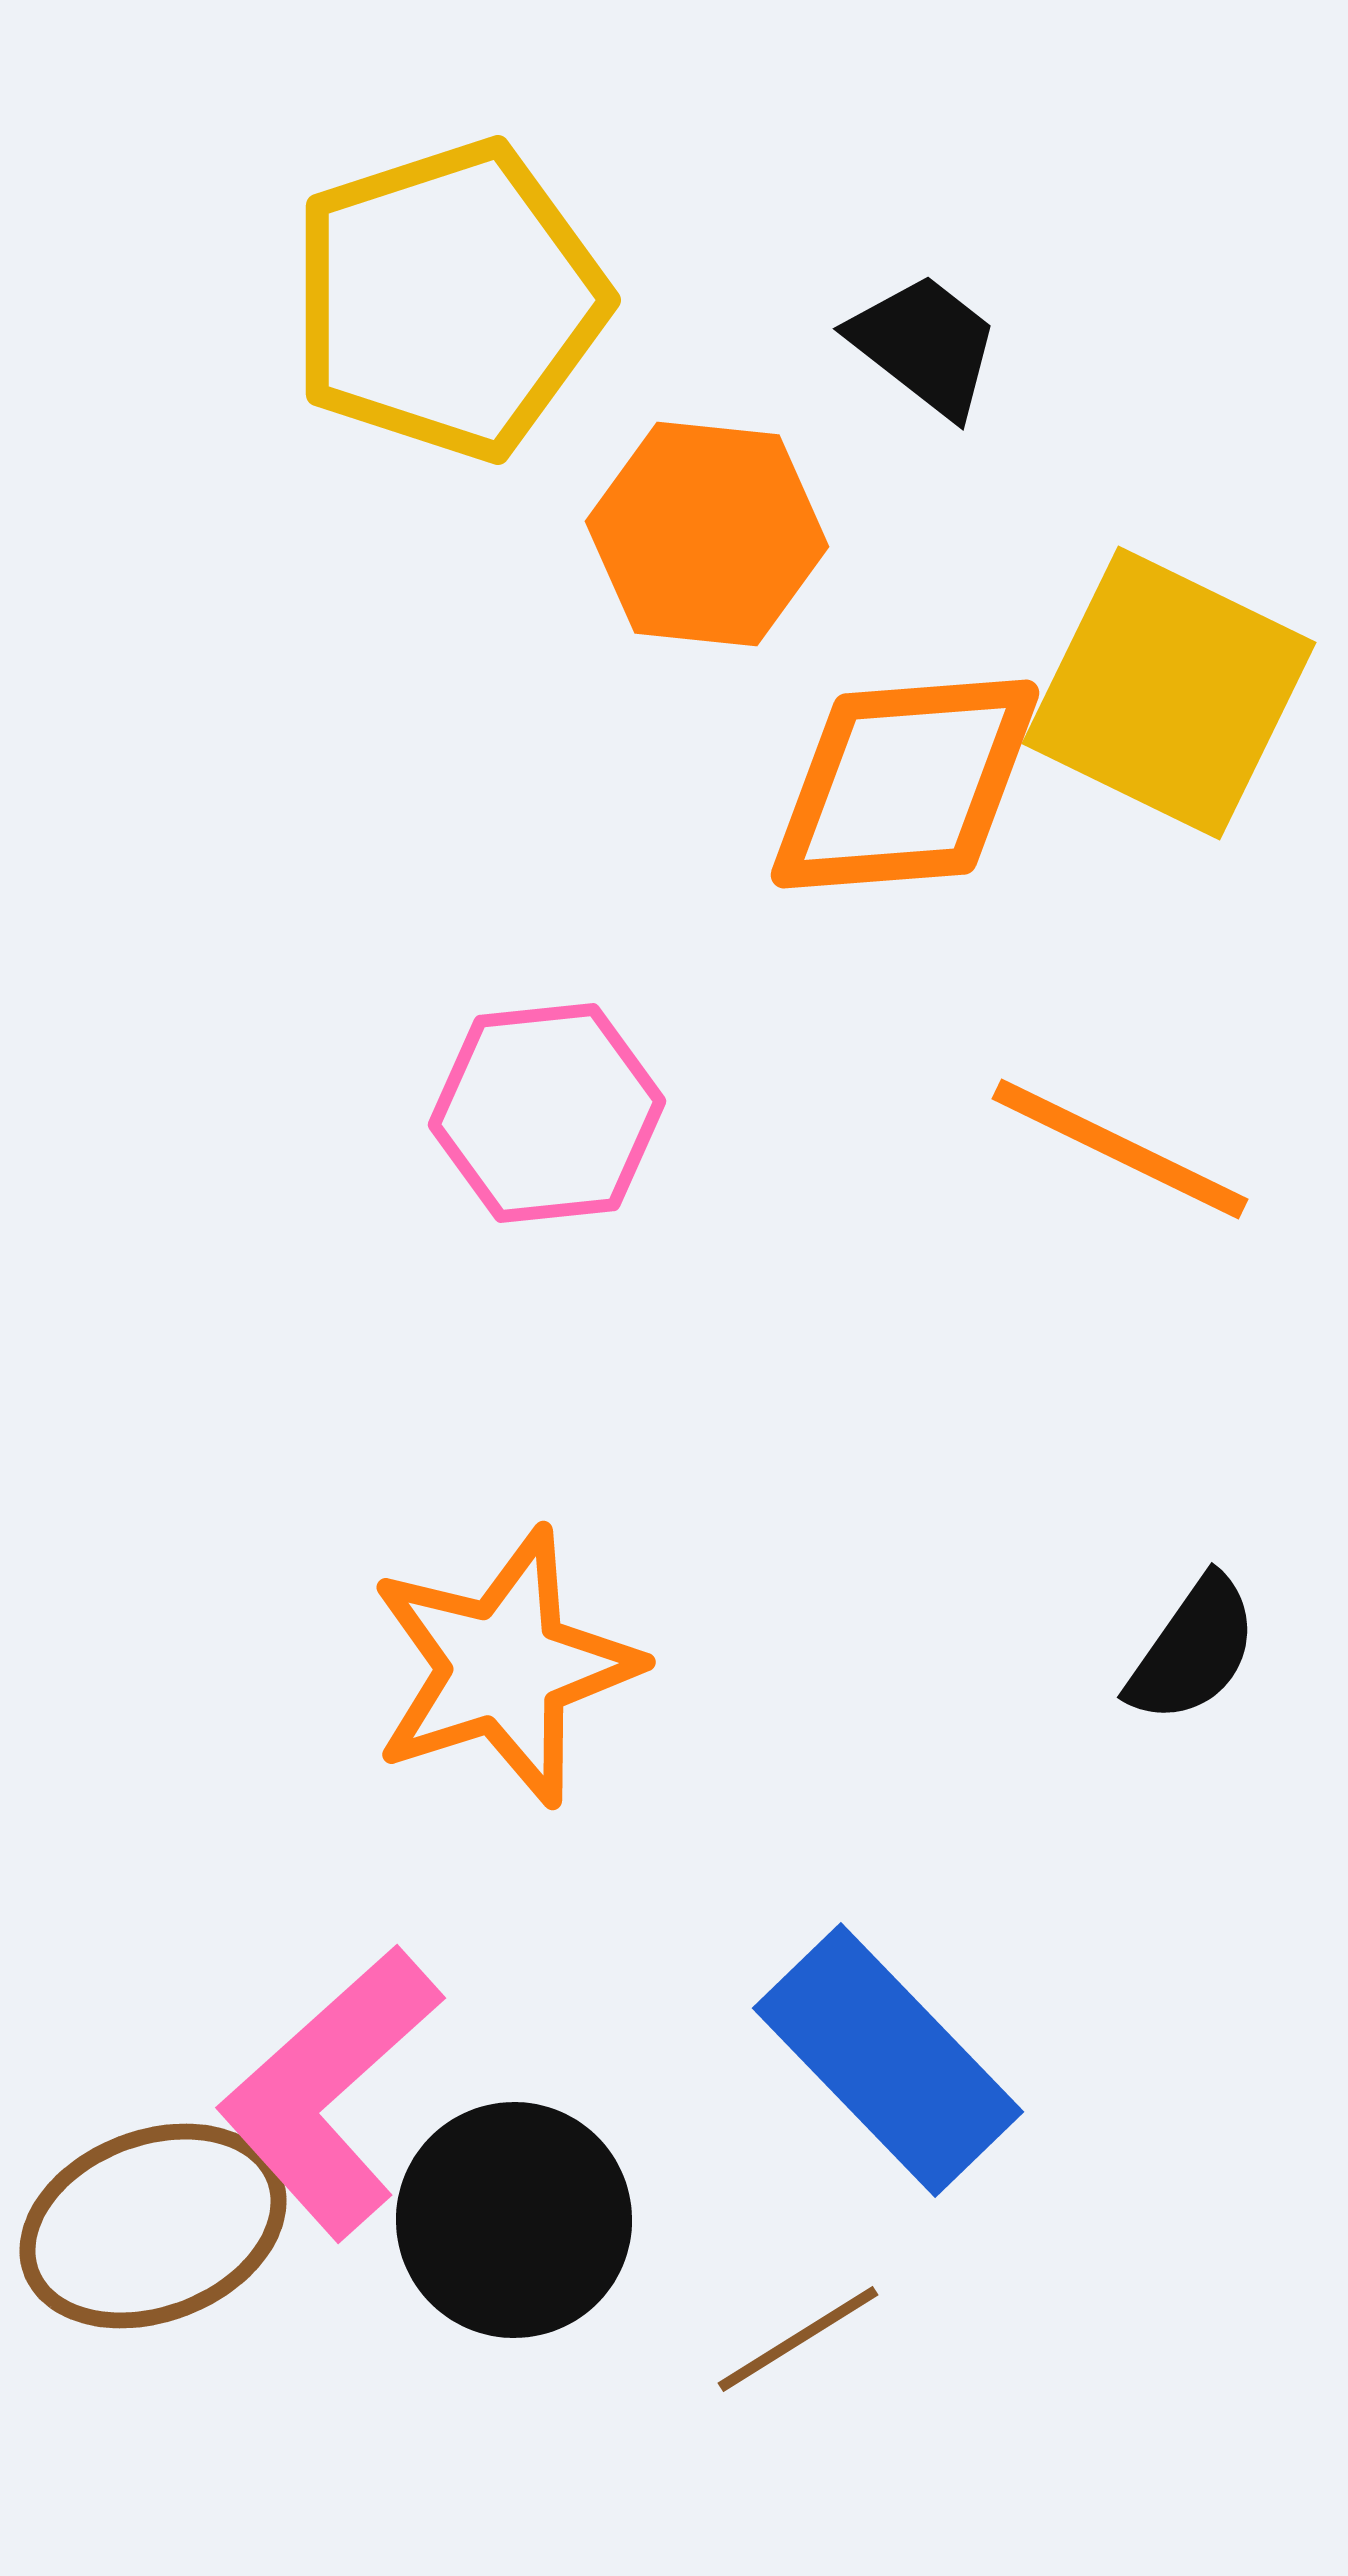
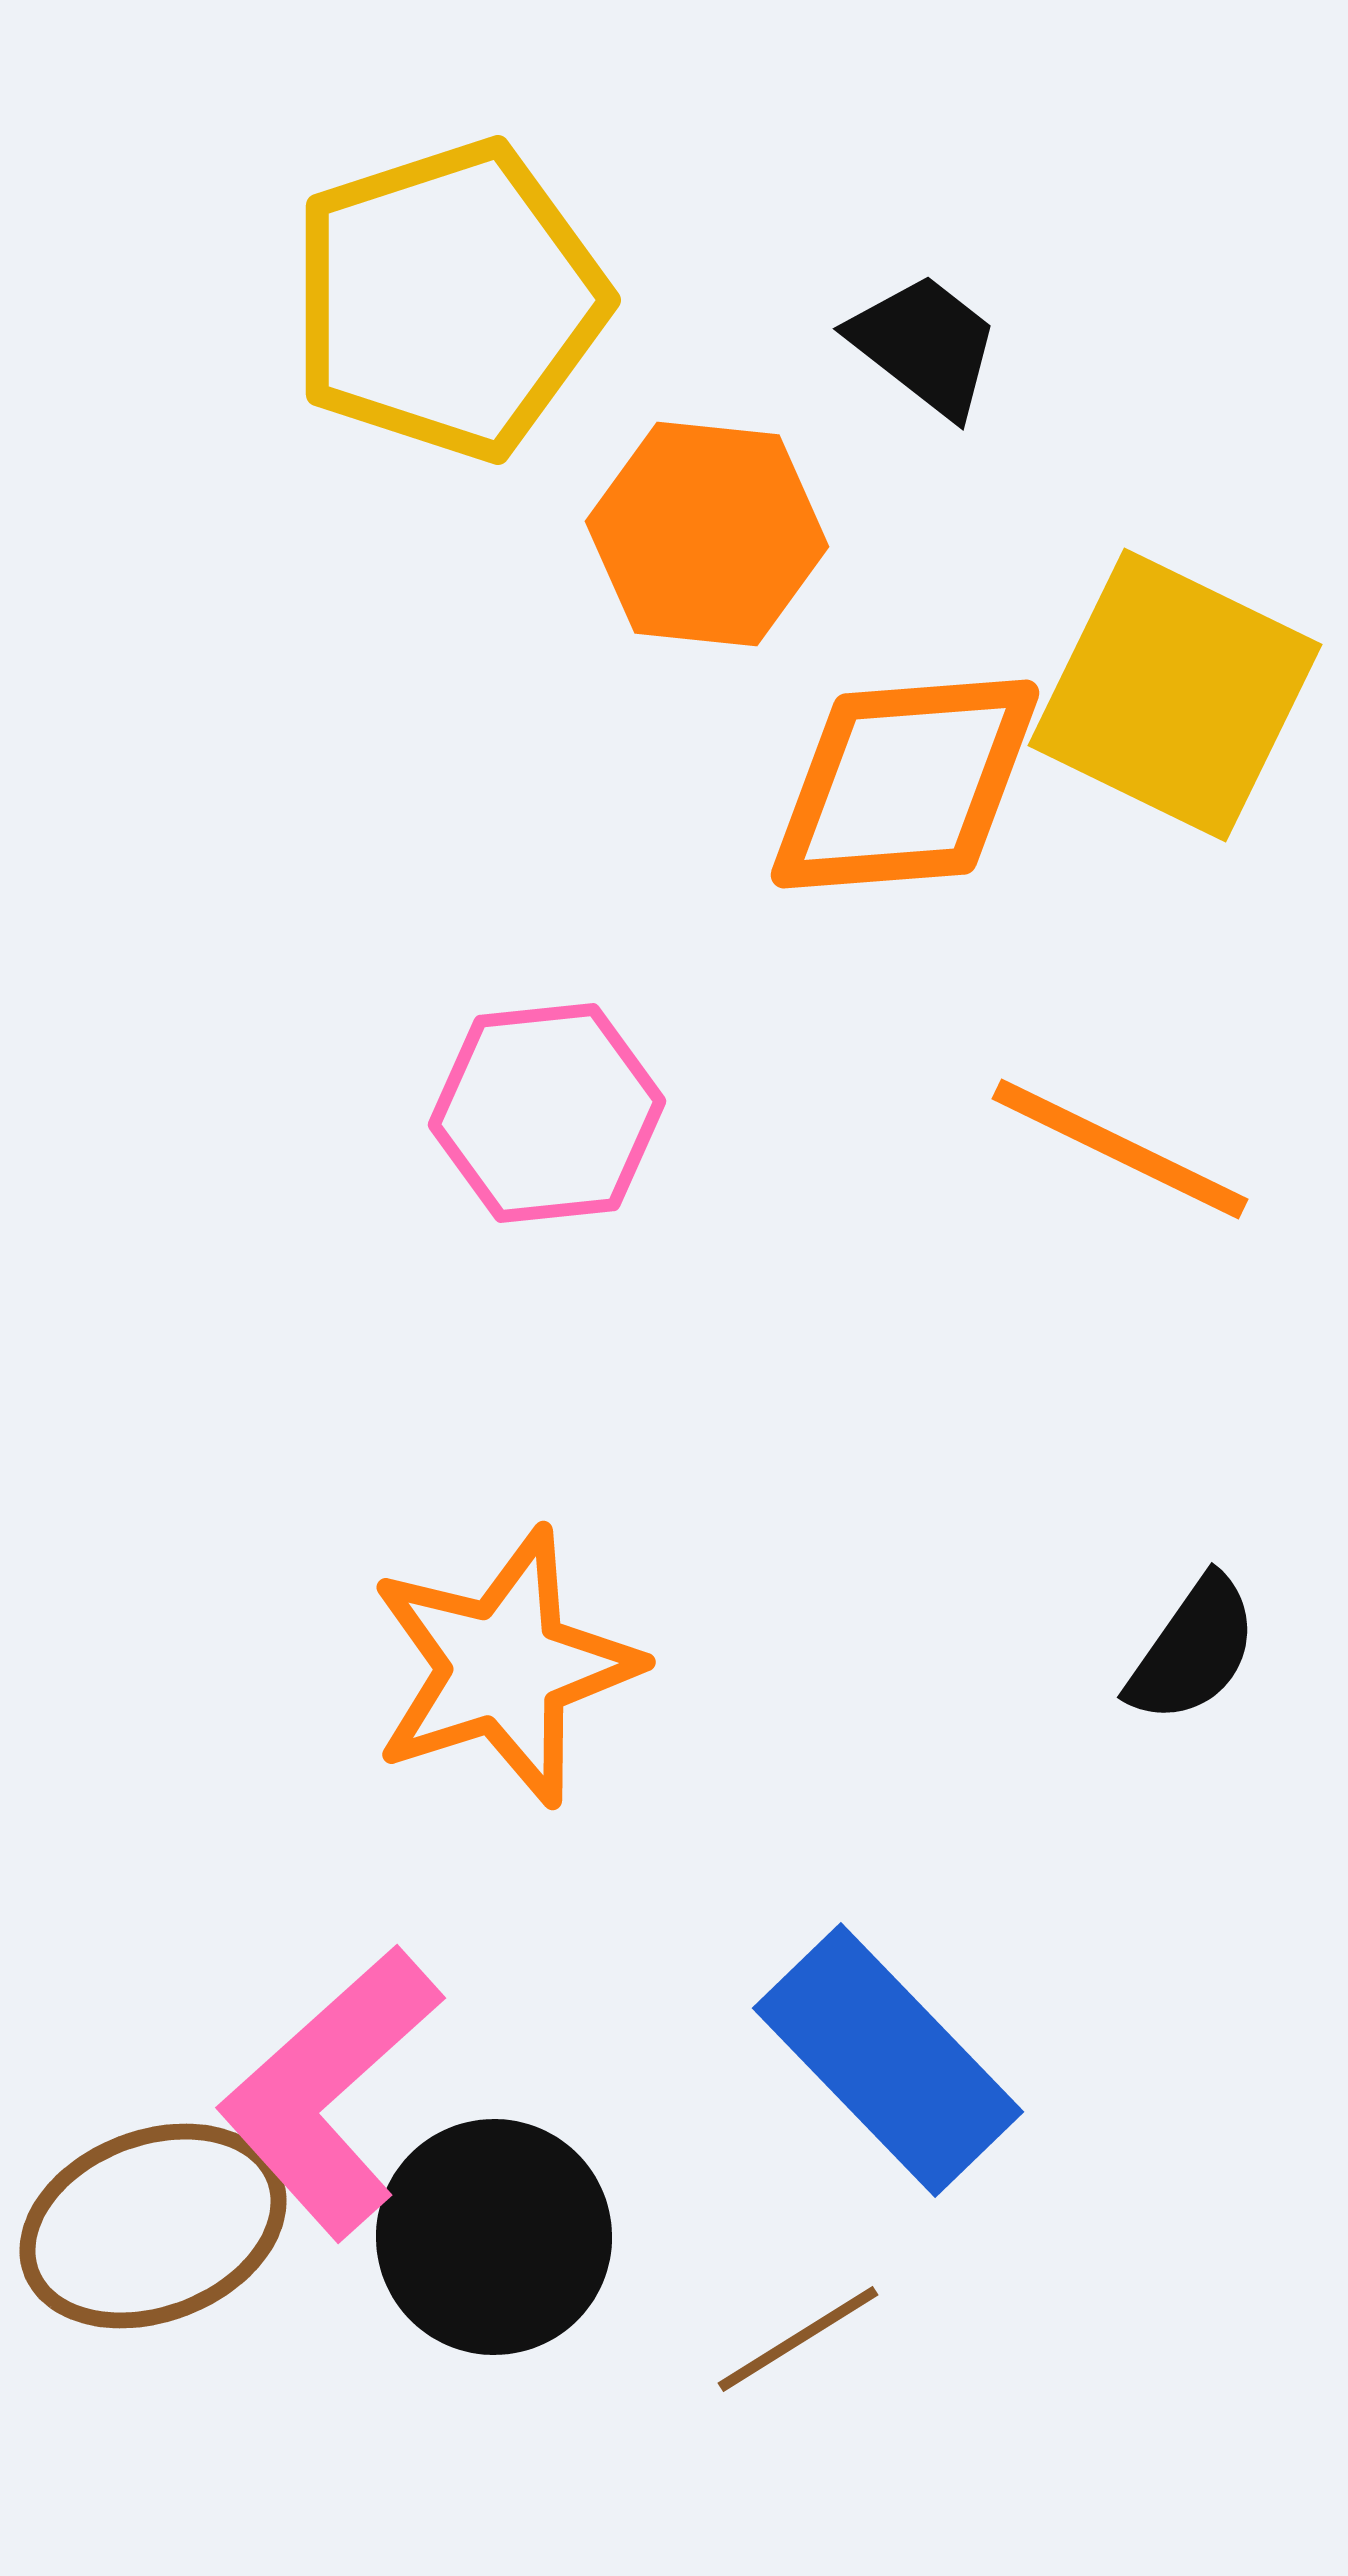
yellow square: moved 6 px right, 2 px down
black circle: moved 20 px left, 17 px down
